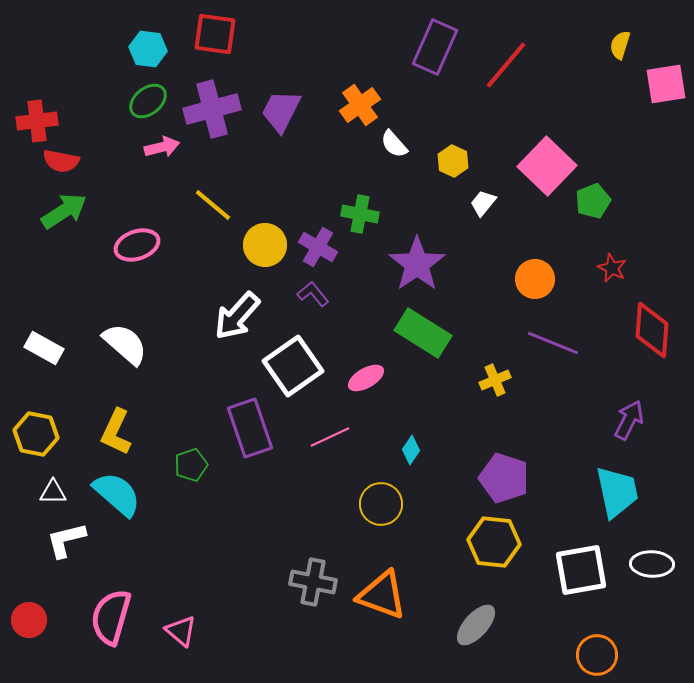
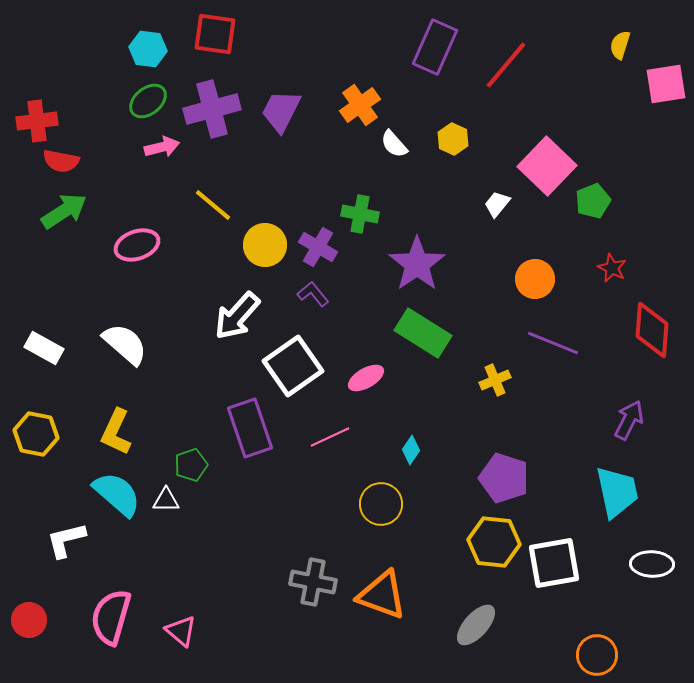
yellow hexagon at (453, 161): moved 22 px up
white trapezoid at (483, 203): moved 14 px right, 1 px down
white triangle at (53, 492): moved 113 px right, 8 px down
white square at (581, 570): moved 27 px left, 7 px up
